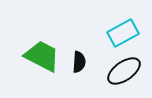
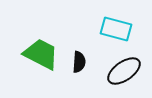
cyan rectangle: moved 7 px left, 4 px up; rotated 44 degrees clockwise
green trapezoid: moved 1 px left, 2 px up
